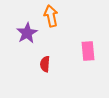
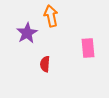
pink rectangle: moved 3 px up
